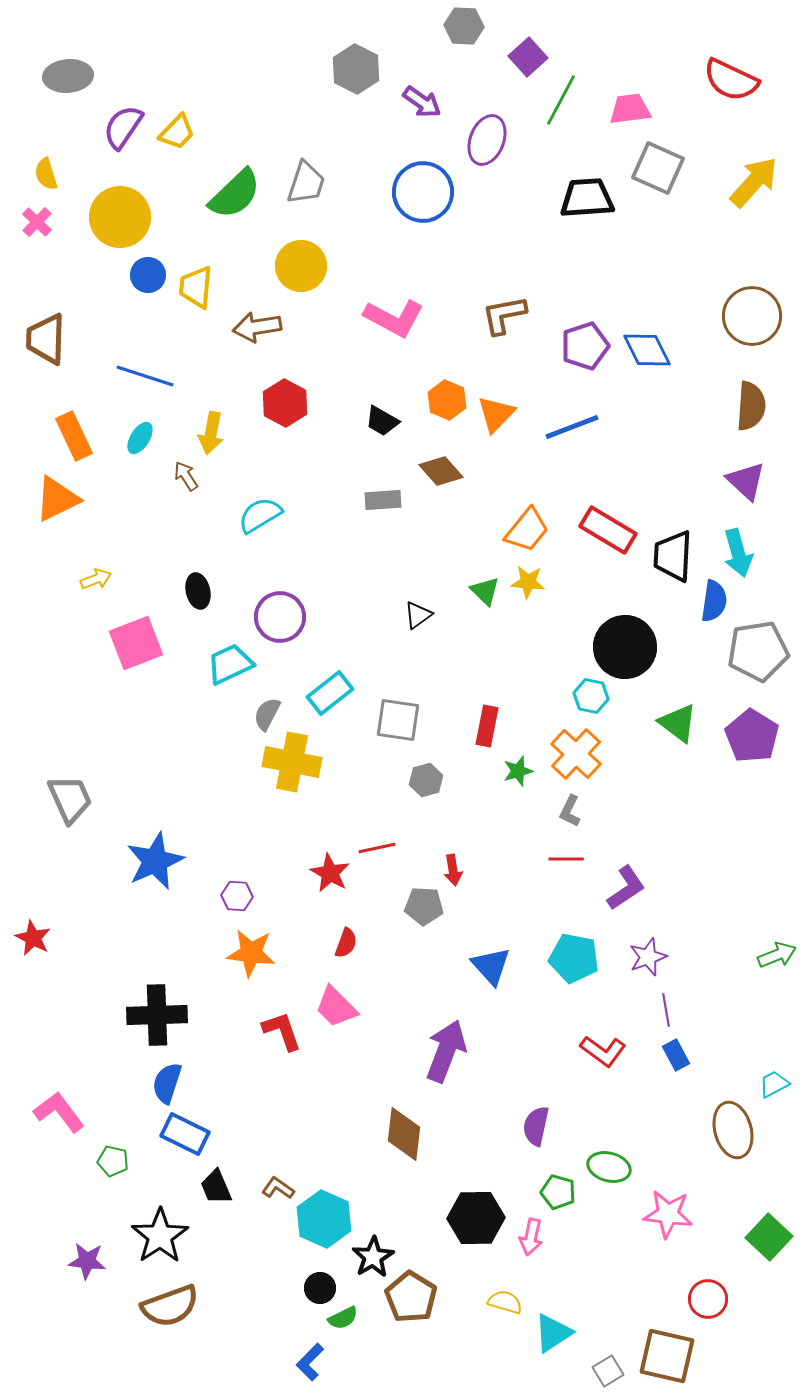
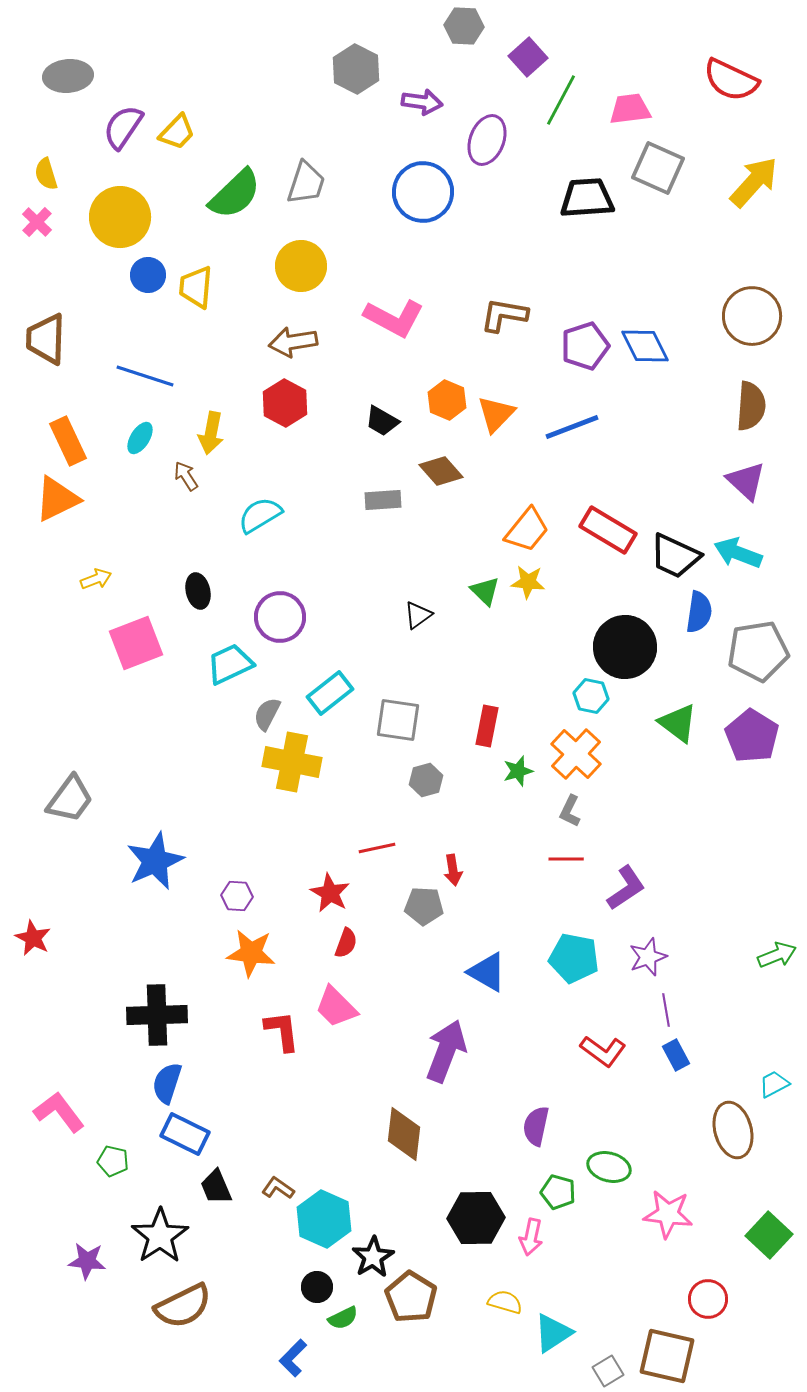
purple arrow at (422, 102): rotated 27 degrees counterclockwise
brown L-shape at (504, 315): rotated 21 degrees clockwise
brown arrow at (257, 327): moved 36 px right, 15 px down
blue diamond at (647, 350): moved 2 px left, 4 px up
orange rectangle at (74, 436): moved 6 px left, 5 px down
cyan arrow at (738, 553): rotated 126 degrees clockwise
black trapezoid at (673, 556): moved 2 px right; rotated 68 degrees counterclockwise
blue semicircle at (714, 601): moved 15 px left, 11 px down
gray trapezoid at (70, 799): rotated 60 degrees clockwise
red star at (330, 873): moved 20 px down
blue triangle at (491, 966): moved 4 px left, 6 px down; rotated 18 degrees counterclockwise
red L-shape at (282, 1031): rotated 12 degrees clockwise
green square at (769, 1237): moved 2 px up
black circle at (320, 1288): moved 3 px left, 1 px up
brown semicircle at (170, 1306): moved 13 px right; rotated 6 degrees counterclockwise
blue L-shape at (310, 1362): moved 17 px left, 4 px up
